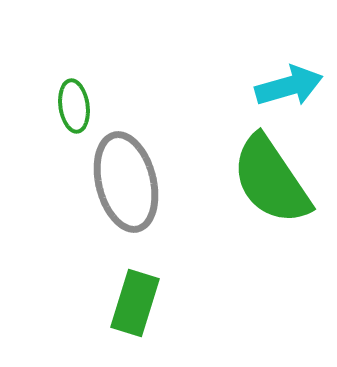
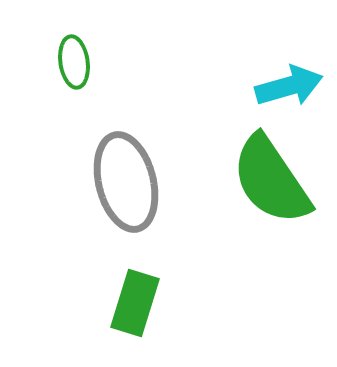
green ellipse: moved 44 px up
